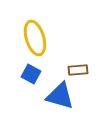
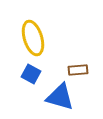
yellow ellipse: moved 2 px left
blue triangle: moved 1 px down
